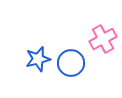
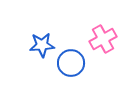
blue star: moved 4 px right, 14 px up; rotated 10 degrees clockwise
